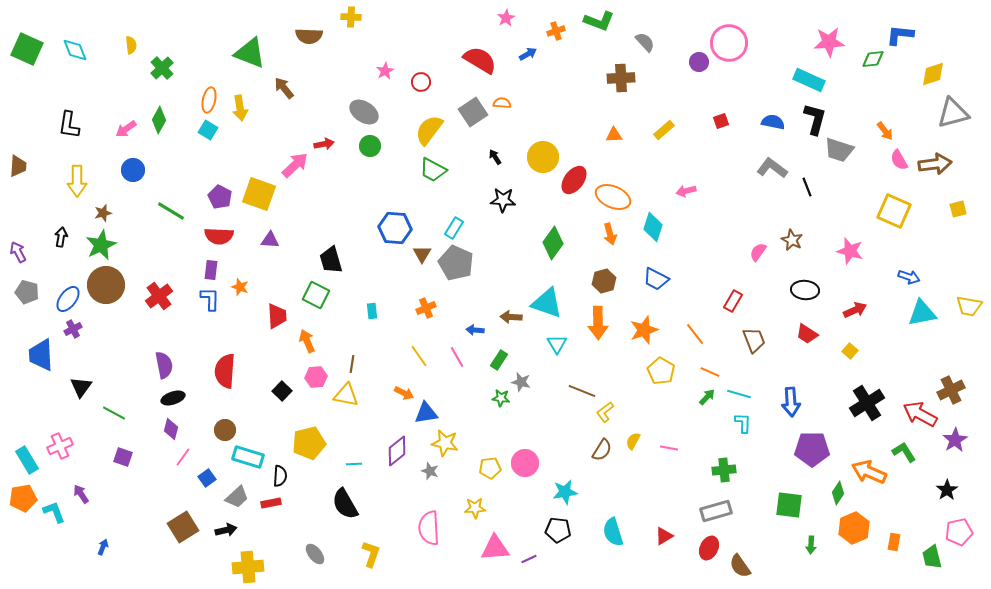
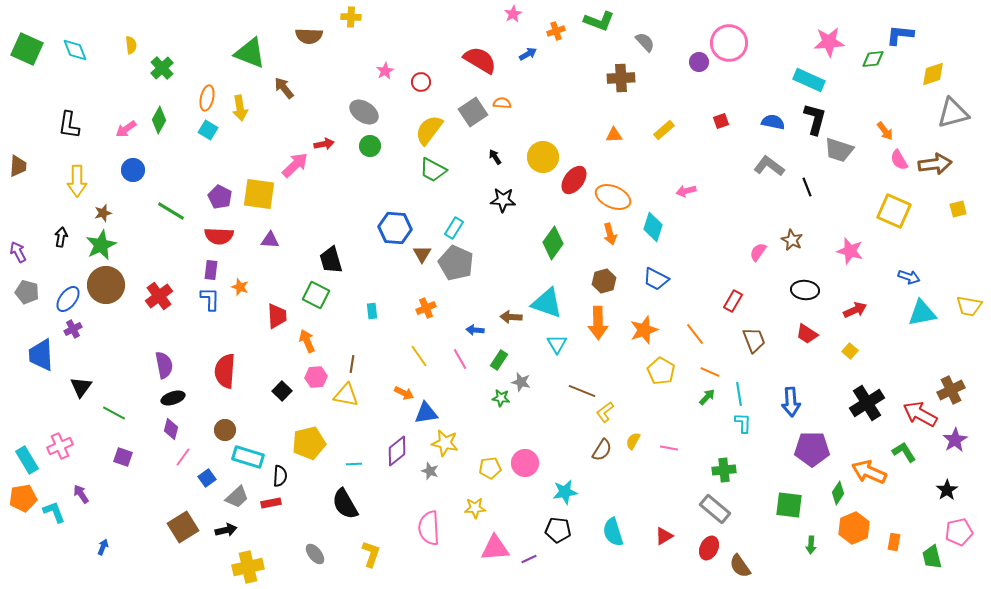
pink star at (506, 18): moved 7 px right, 4 px up
orange ellipse at (209, 100): moved 2 px left, 2 px up
gray L-shape at (772, 168): moved 3 px left, 2 px up
yellow square at (259, 194): rotated 12 degrees counterclockwise
pink line at (457, 357): moved 3 px right, 2 px down
cyan line at (739, 394): rotated 65 degrees clockwise
gray rectangle at (716, 511): moved 1 px left, 2 px up; rotated 56 degrees clockwise
yellow cross at (248, 567): rotated 8 degrees counterclockwise
